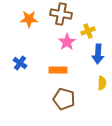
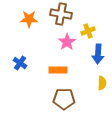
brown pentagon: rotated 15 degrees counterclockwise
